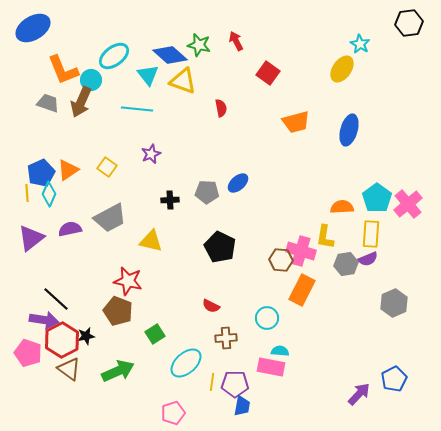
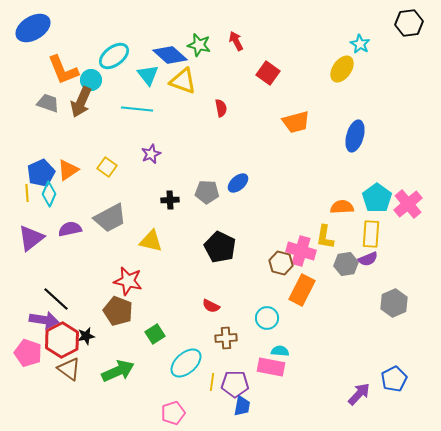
blue ellipse at (349, 130): moved 6 px right, 6 px down
brown hexagon at (281, 260): moved 3 px down; rotated 10 degrees clockwise
